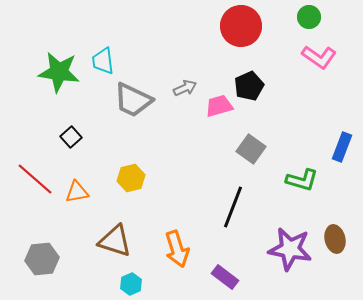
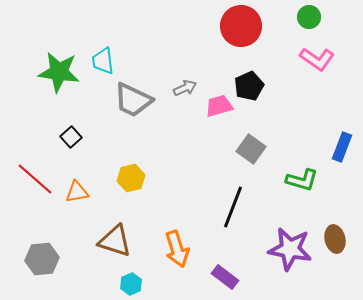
pink L-shape: moved 2 px left, 2 px down
